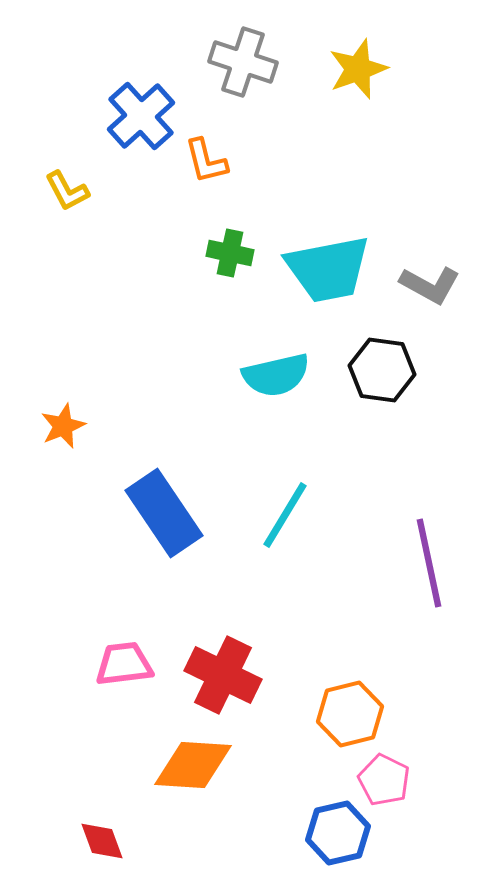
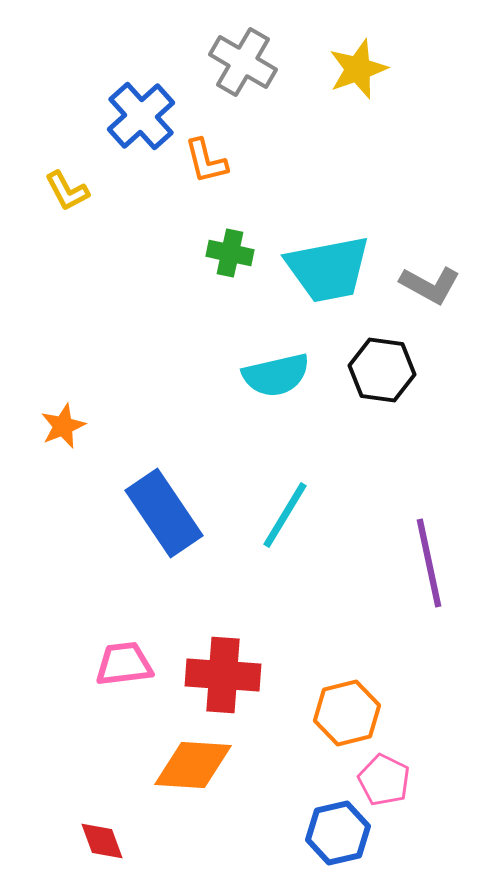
gray cross: rotated 12 degrees clockwise
red cross: rotated 22 degrees counterclockwise
orange hexagon: moved 3 px left, 1 px up
